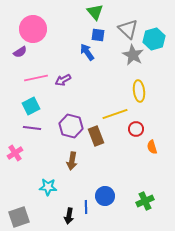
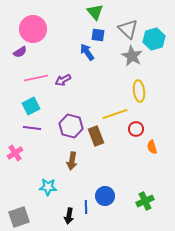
gray star: moved 1 px left, 1 px down
